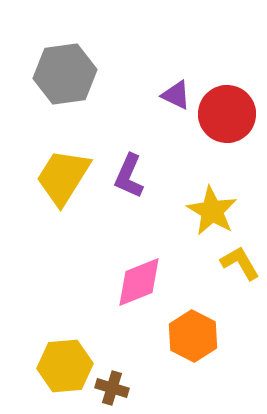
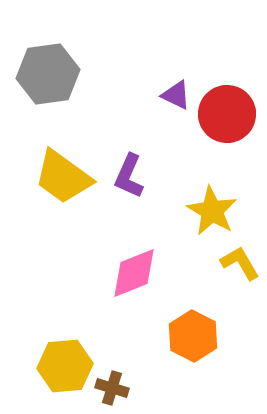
gray hexagon: moved 17 px left
yellow trapezoid: rotated 86 degrees counterclockwise
pink diamond: moved 5 px left, 9 px up
